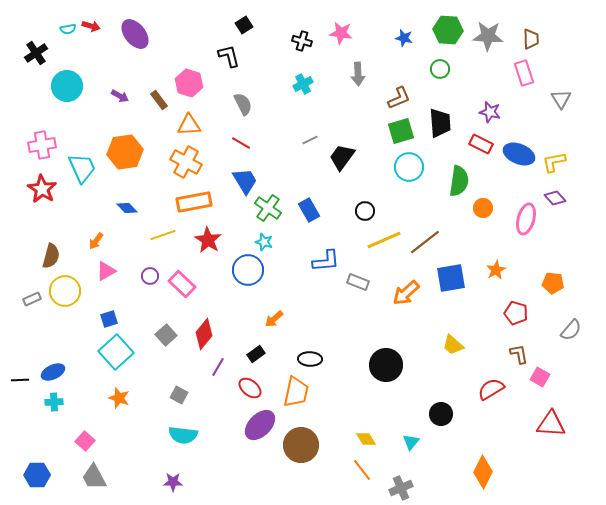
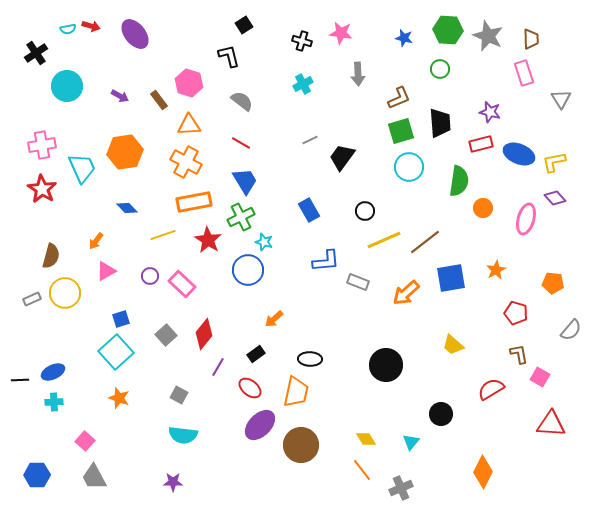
gray star at (488, 36): rotated 20 degrees clockwise
gray semicircle at (243, 104): moved 1 px left, 3 px up; rotated 25 degrees counterclockwise
red rectangle at (481, 144): rotated 40 degrees counterclockwise
green cross at (268, 208): moved 27 px left, 9 px down; rotated 28 degrees clockwise
yellow circle at (65, 291): moved 2 px down
blue square at (109, 319): moved 12 px right
